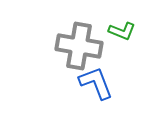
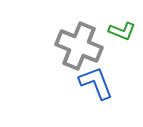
gray cross: rotated 12 degrees clockwise
